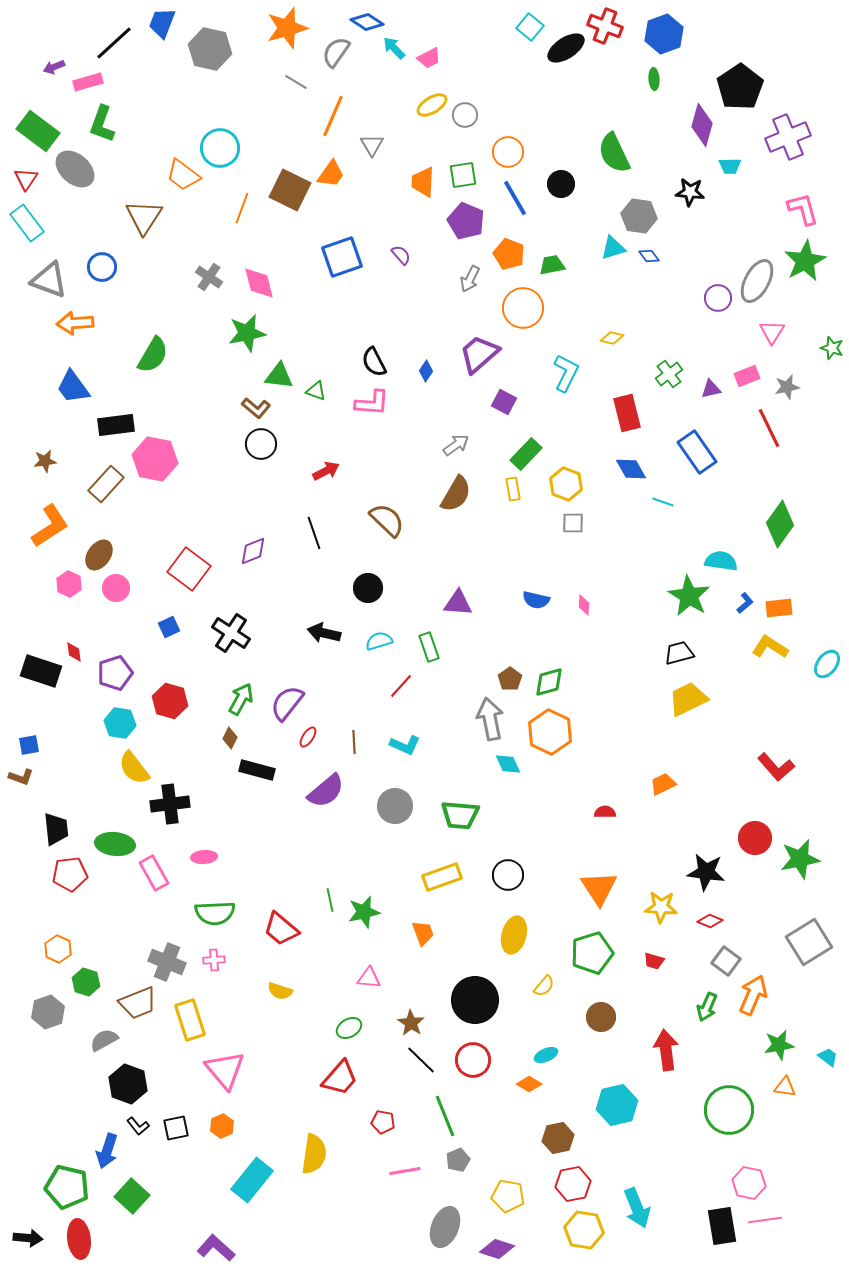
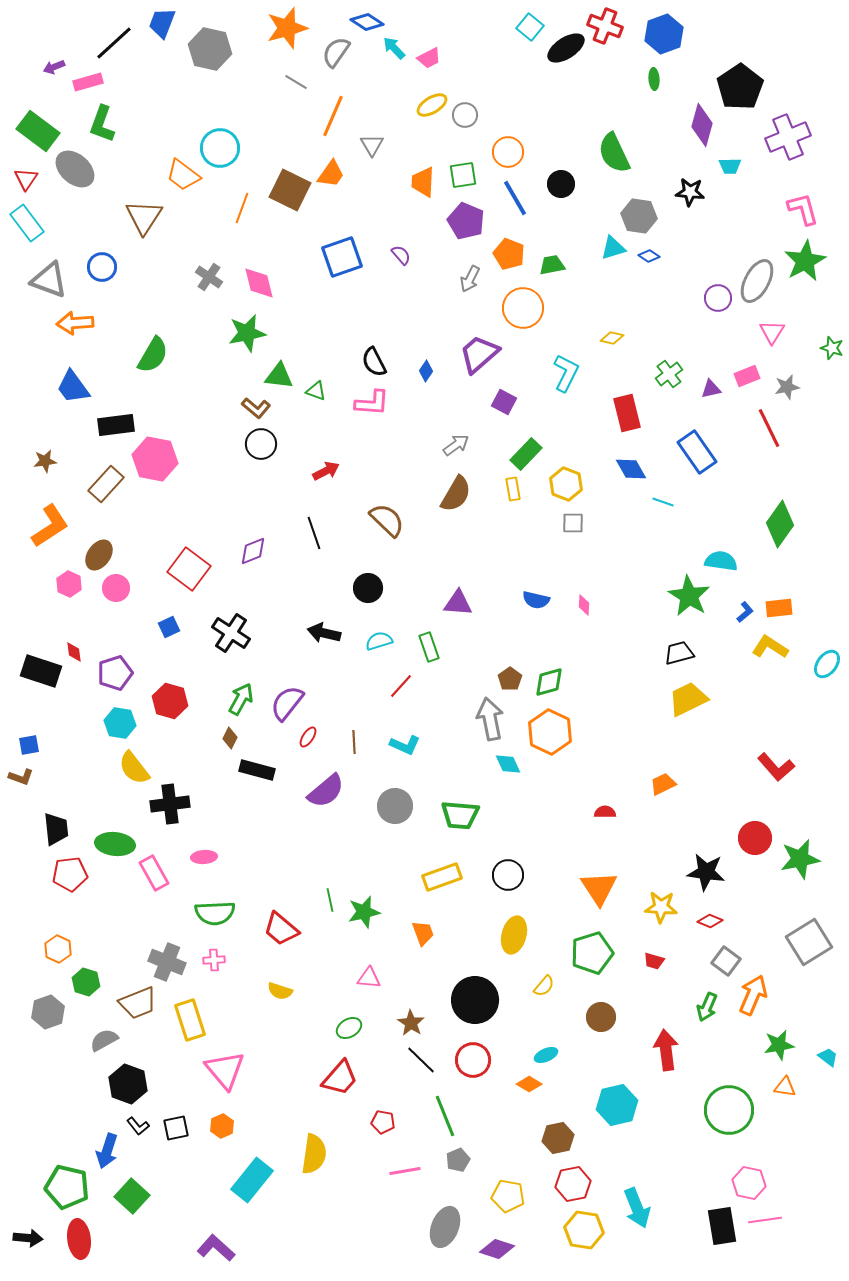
blue diamond at (649, 256): rotated 20 degrees counterclockwise
blue L-shape at (745, 603): moved 9 px down
